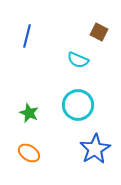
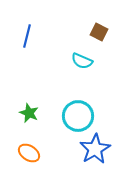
cyan semicircle: moved 4 px right, 1 px down
cyan circle: moved 11 px down
